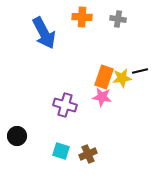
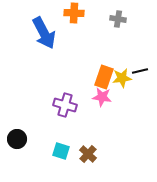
orange cross: moved 8 px left, 4 px up
black circle: moved 3 px down
brown cross: rotated 24 degrees counterclockwise
